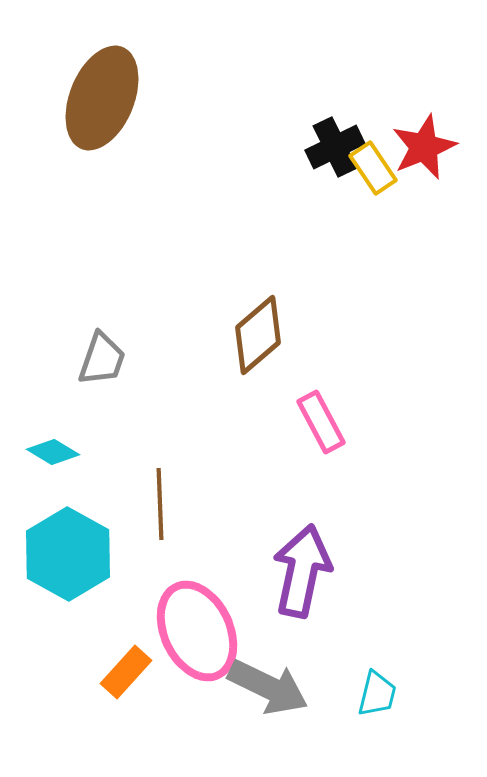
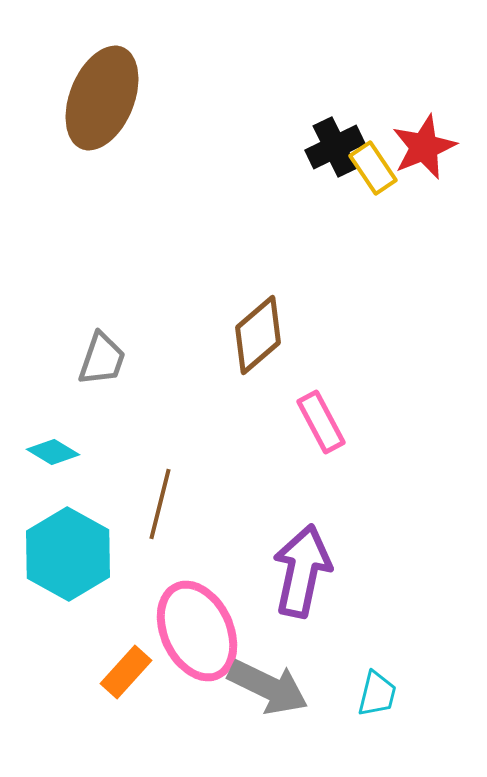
brown line: rotated 16 degrees clockwise
